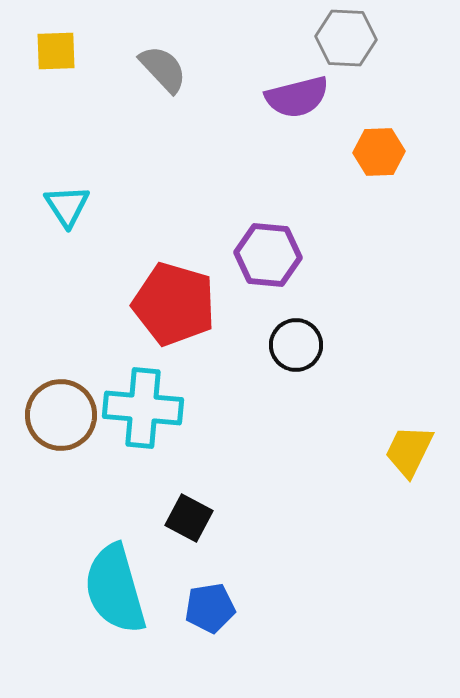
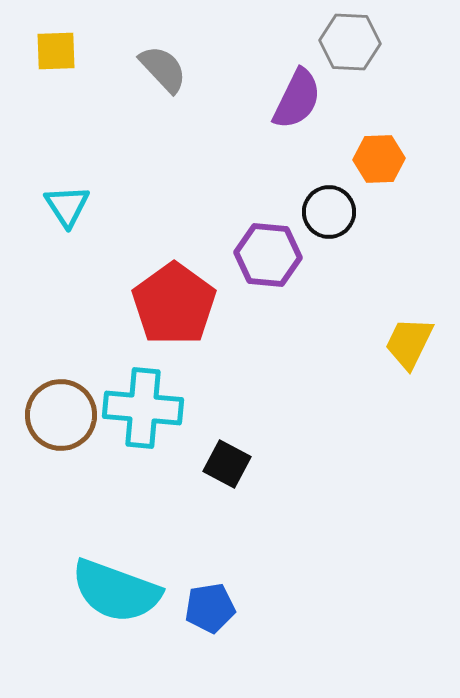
gray hexagon: moved 4 px right, 4 px down
purple semicircle: moved 2 px down; rotated 50 degrees counterclockwise
orange hexagon: moved 7 px down
red pentagon: rotated 20 degrees clockwise
black circle: moved 33 px right, 133 px up
yellow trapezoid: moved 108 px up
black square: moved 38 px right, 54 px up
cyan semicircle: moved 1 px right, 2 px down; rotated 54 degrees counterclockwise
